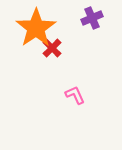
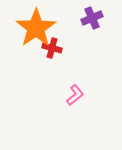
red cross: rotated 30 degrees counterclockwise
pink L-shape: rotated 75 degrees clockwise
